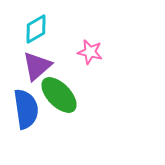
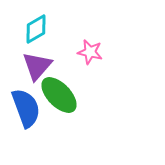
purple triangle: rotated 8 degrees counterclockwise
blue semicircle: moved 1 px up; rotated 12 degrees counterclockwise
